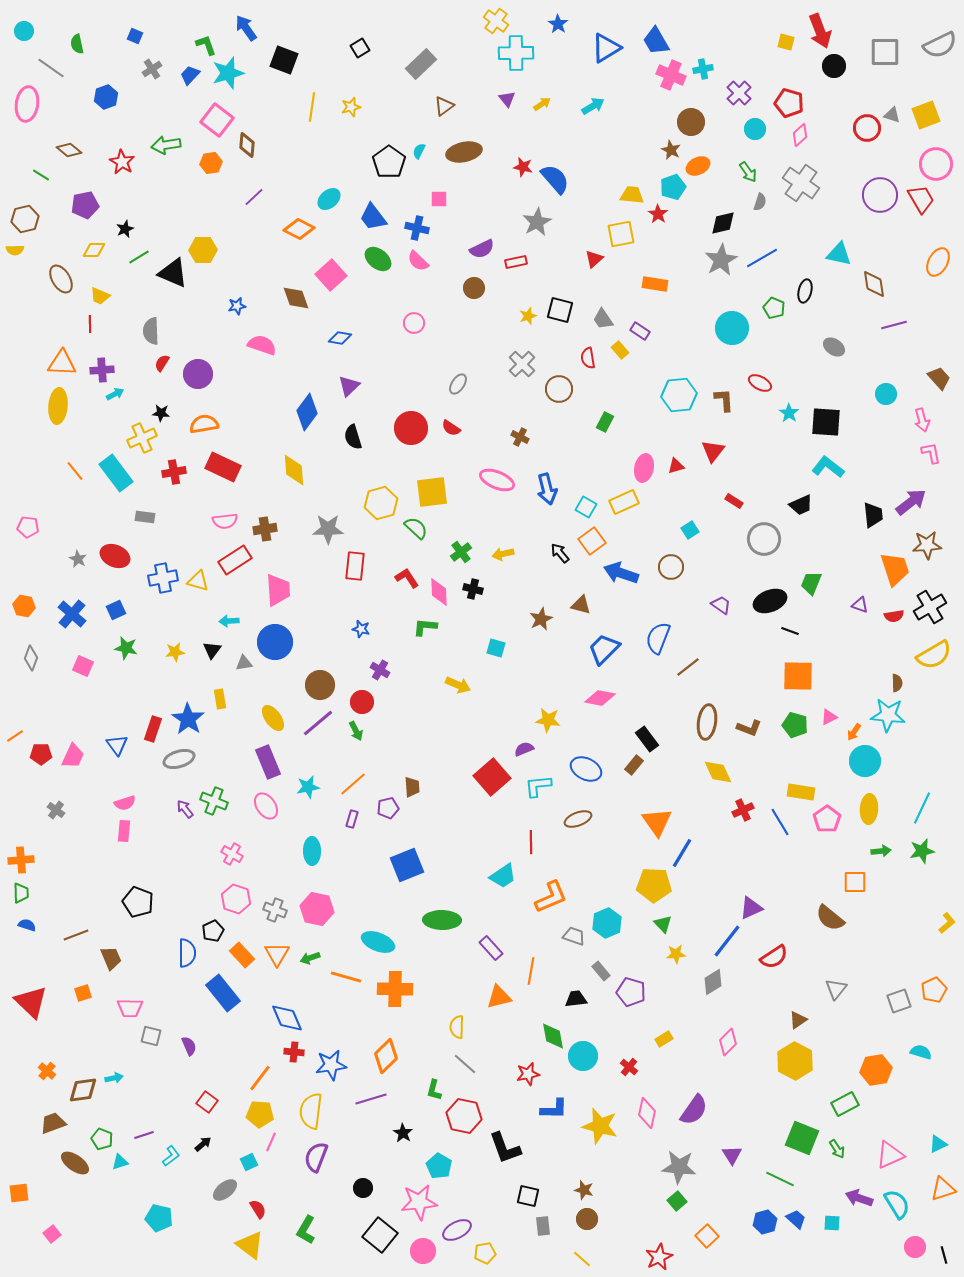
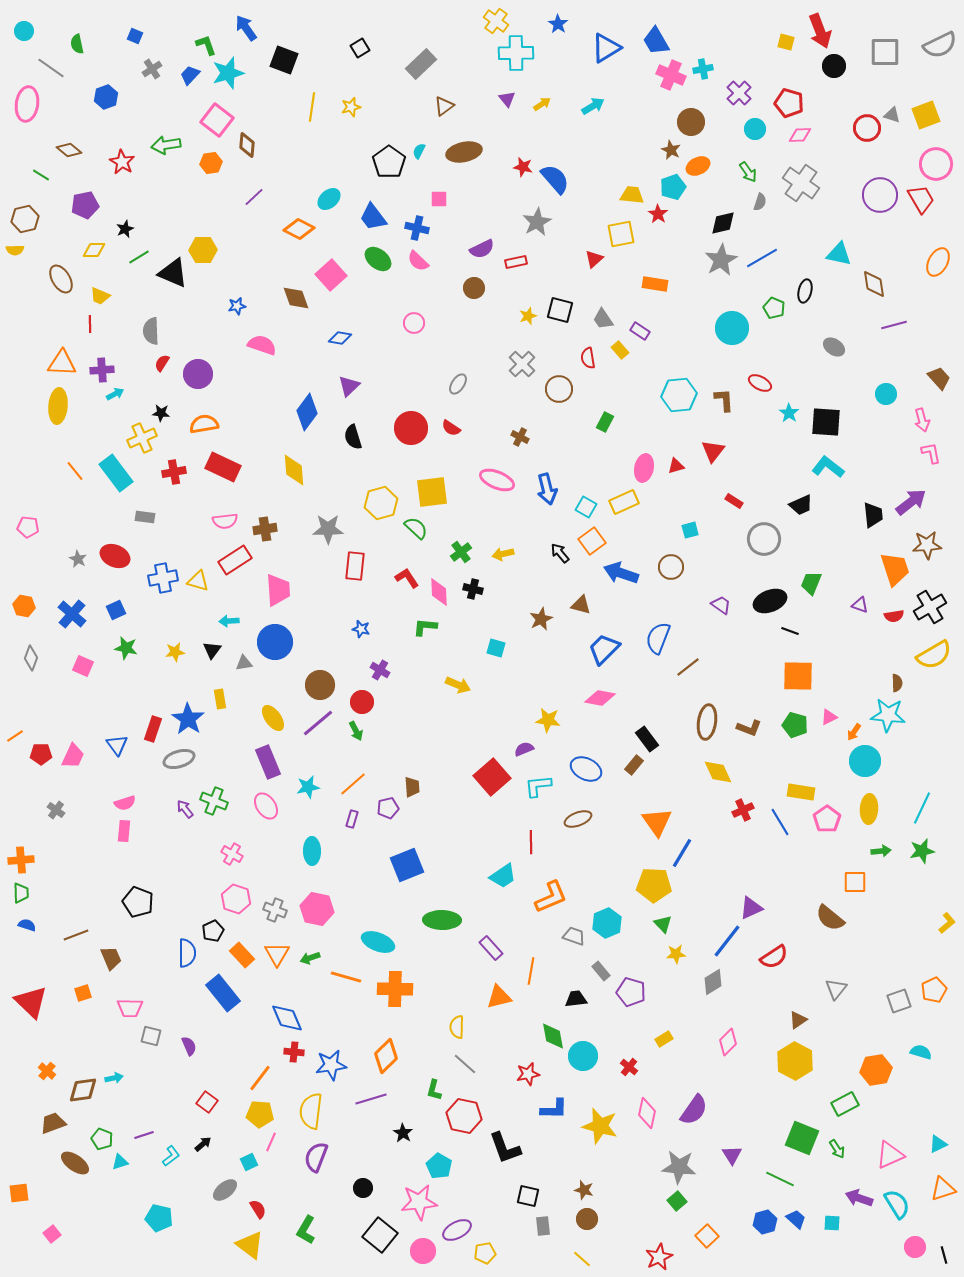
pink diamond at (800, 135): rotated 40 degrees clockwise
cyan square at (690, 530): rotated 18 degrees clockwise
